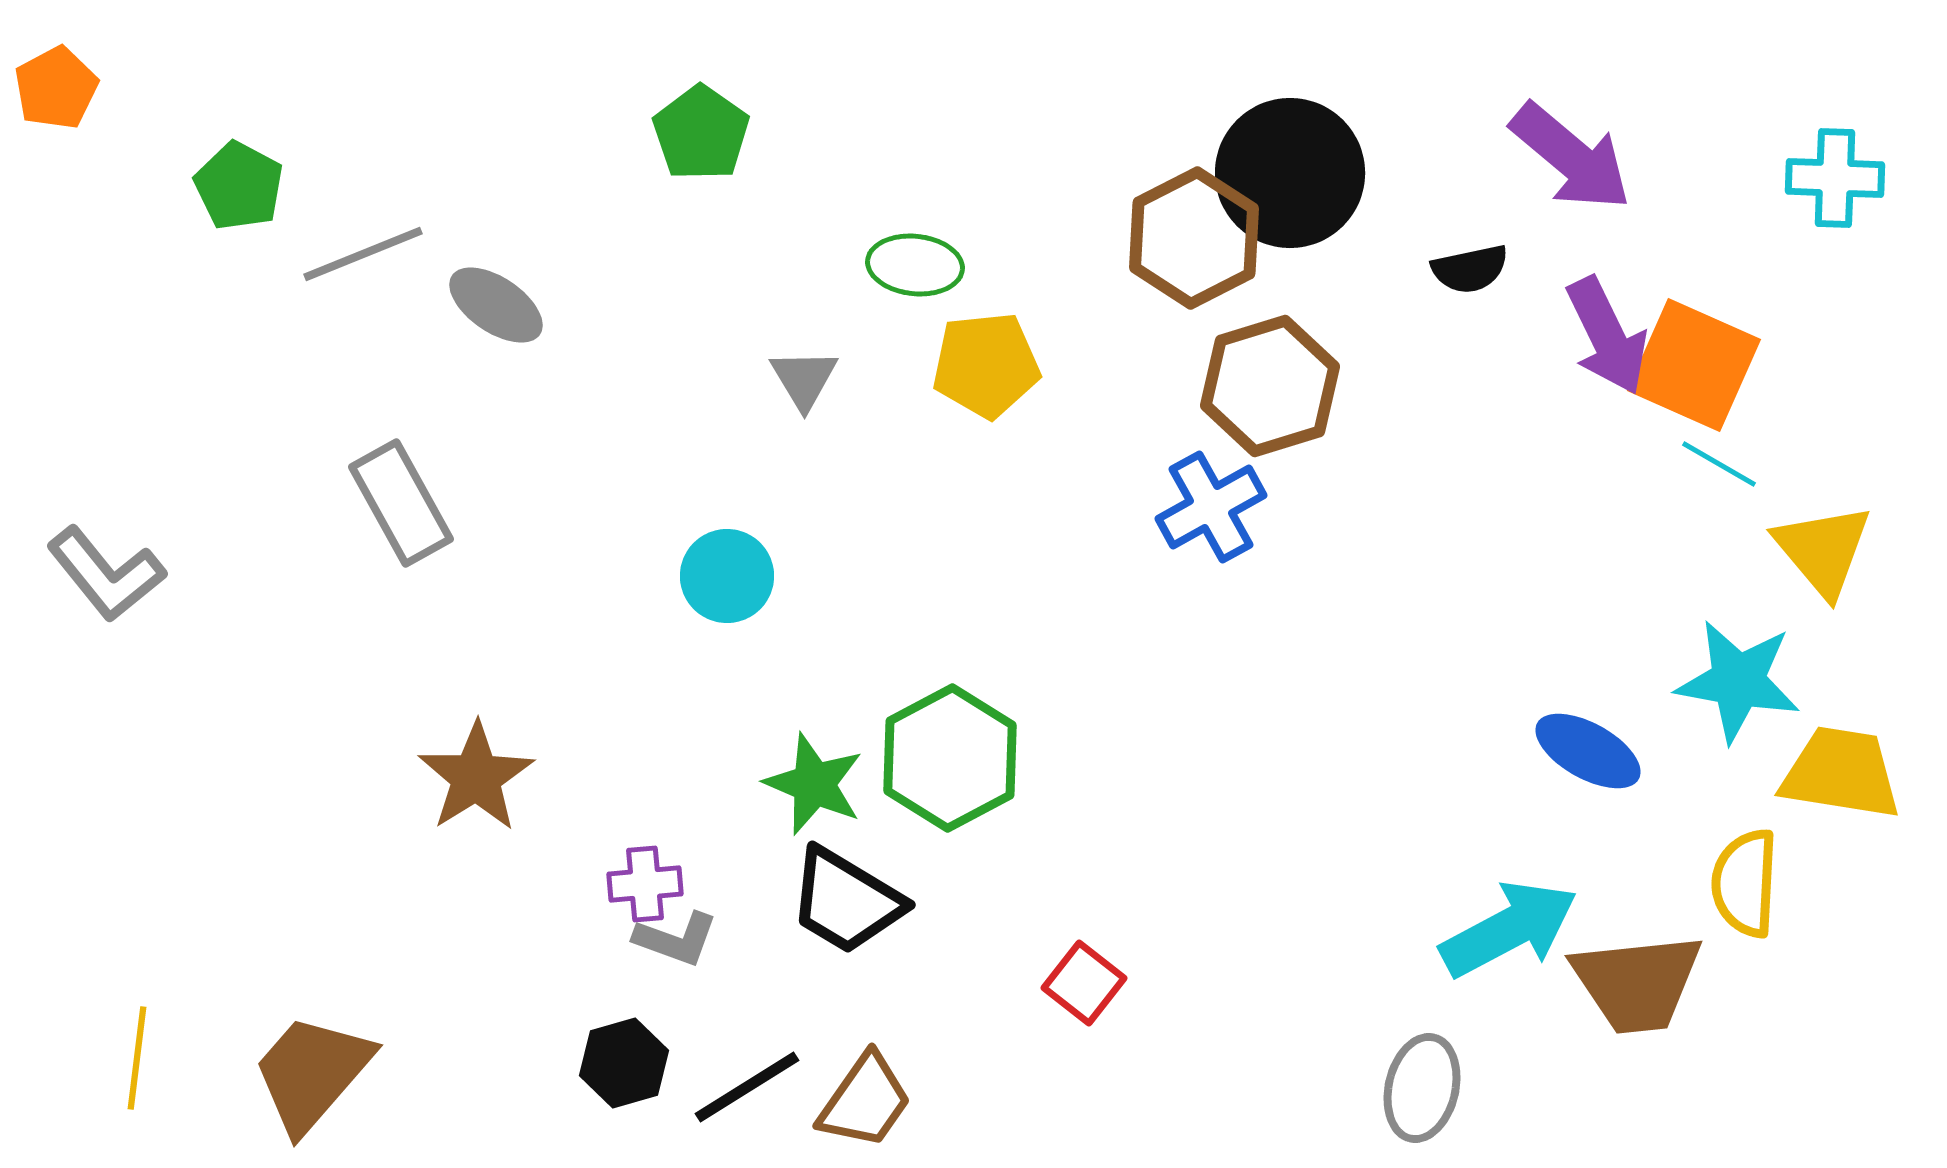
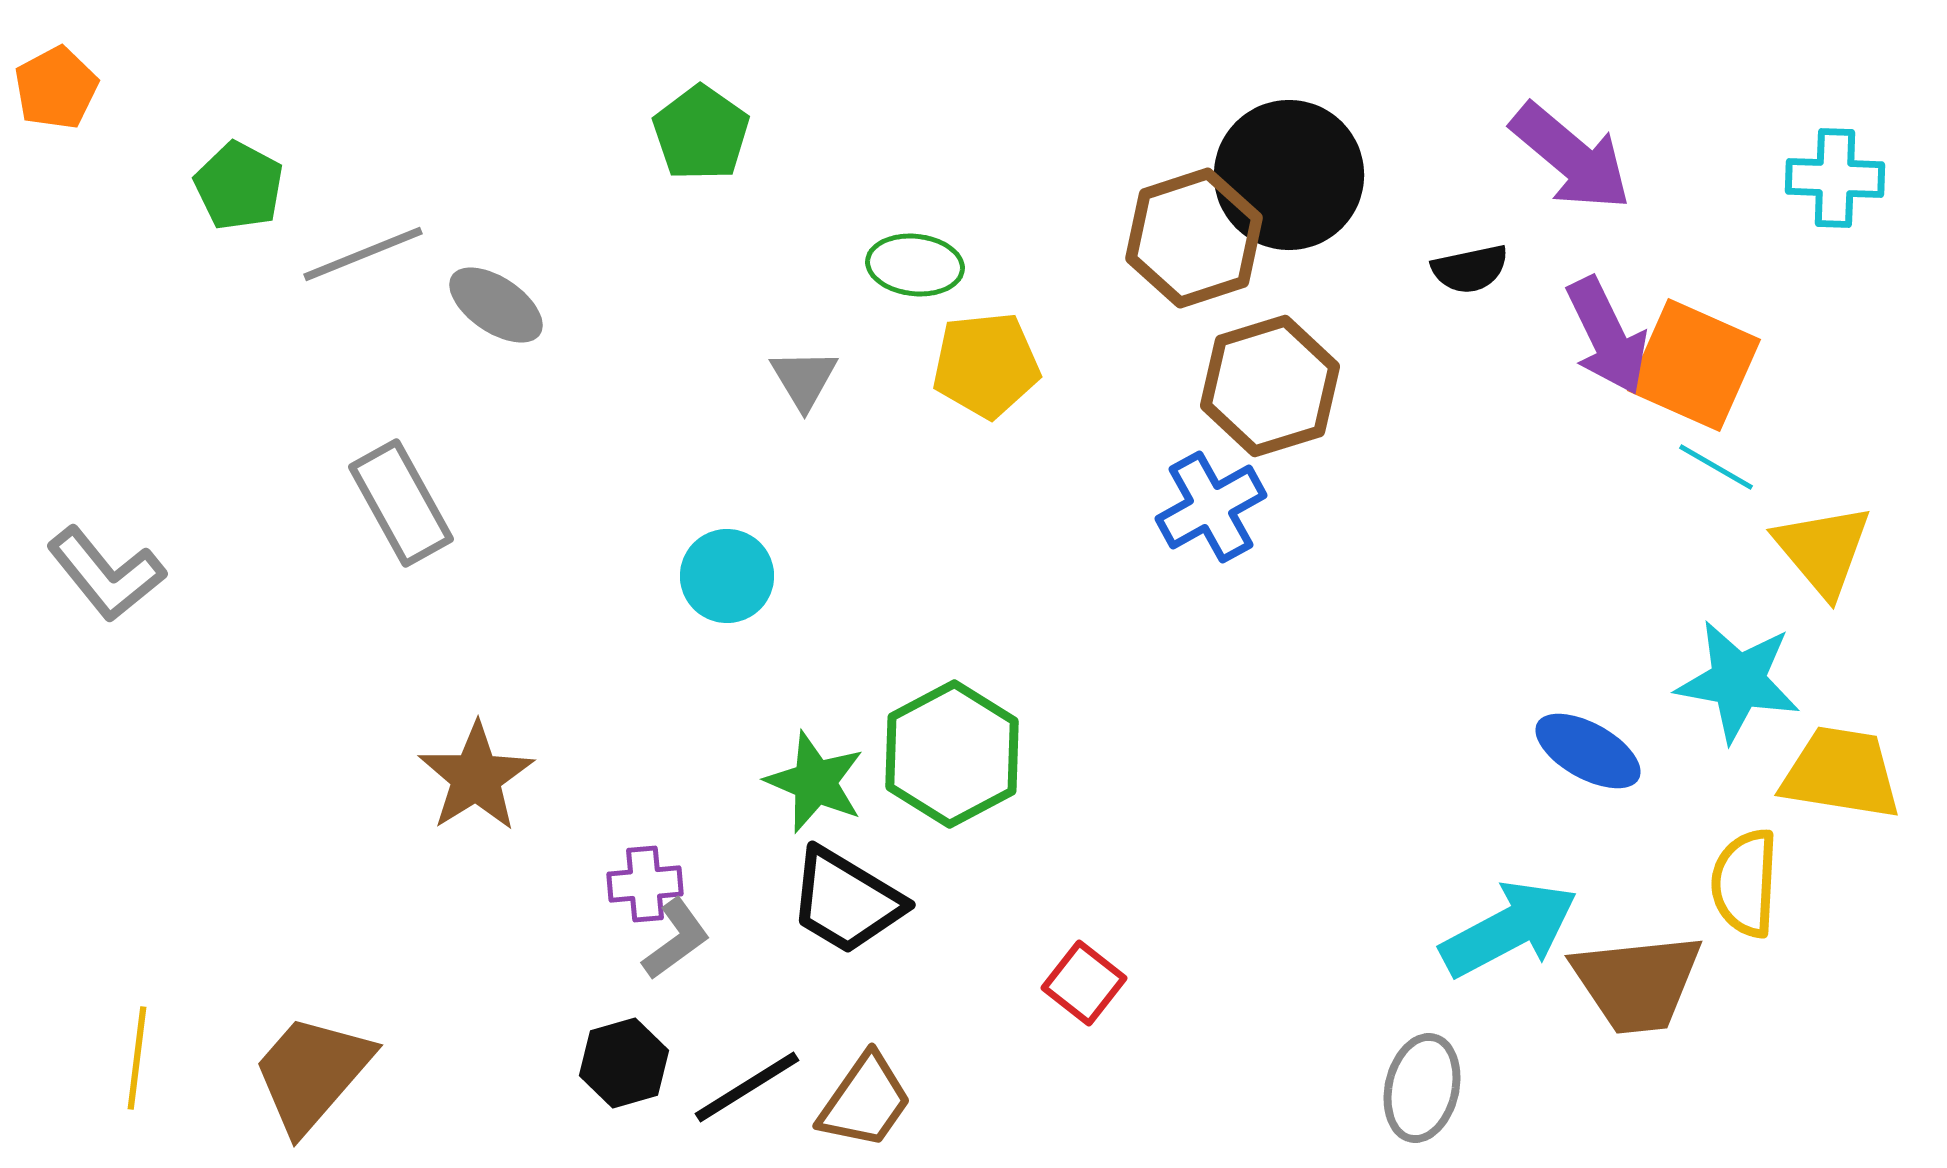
black circle at (1290, 173): moved 1 px left, 2 px down
brown hexagon at (1194, 238): rotated 9 degrees clockwise
cyan line at (1719, 464): moved 3 px left, 3 px down
green hexagon at (950, 758): moved 2 px right, 4 px up
green star at (814, 784): moved 1 px right, 2 px up
gray L-shape at (676, 939): rotated 56 degrees counterclockwise
